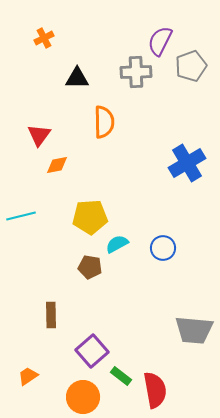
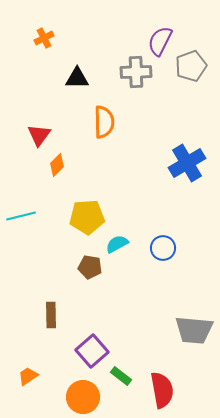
orange diamond: rotated 35 degrees counterclockwise
yellow pentagon: moved 3 px left
red semicircle: moved 7 px right
